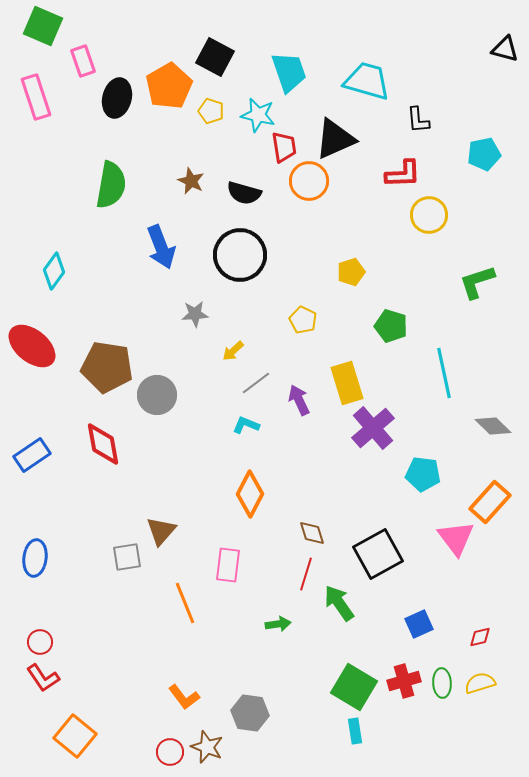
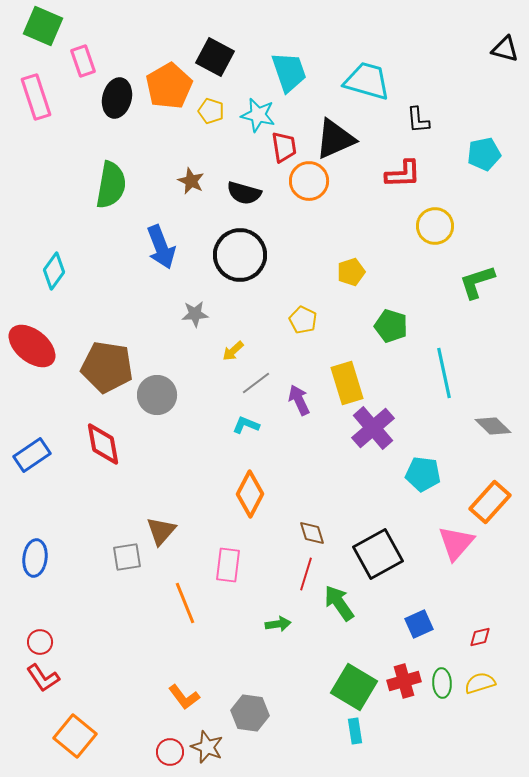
yellow circle at (429, 215): moved 6 px right, 11 px down
pink triangle at (456, 538): moved 5 px down; rotated 18 degrees clockwise
